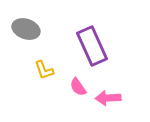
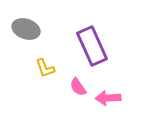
yellow L-shape: moved 1 px right, 2 px up
